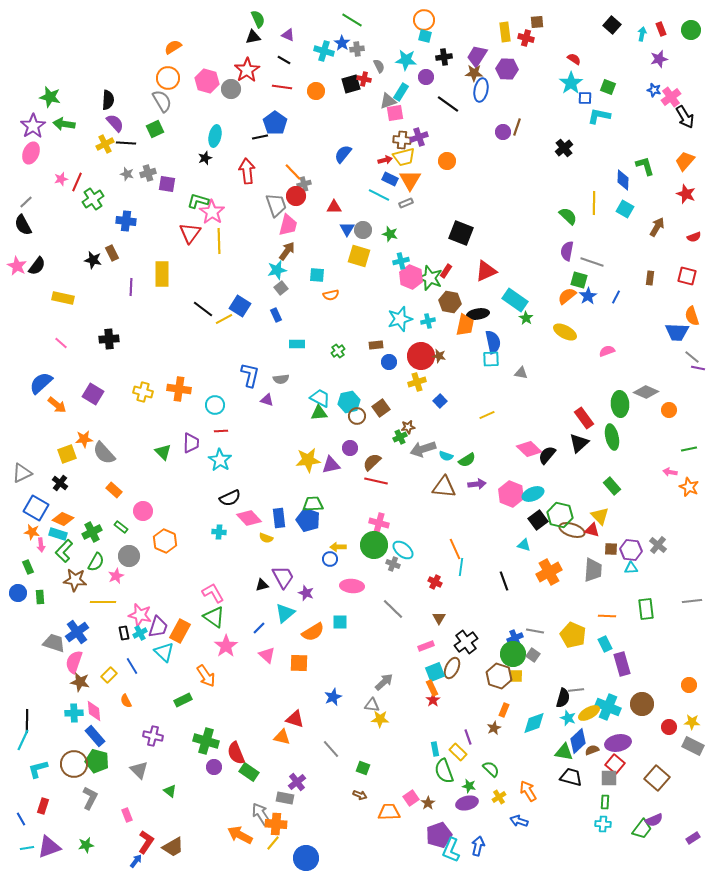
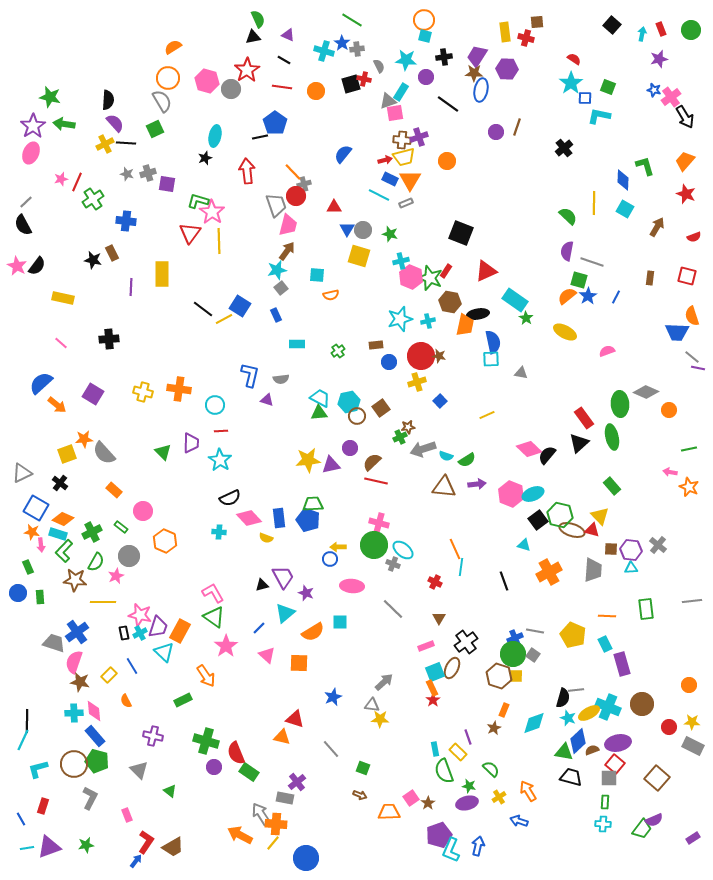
purple circle at (503, 132): moved 7 px left
